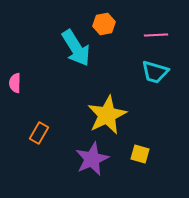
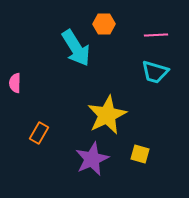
orange hexagon: rotated 10 degrees clockwise
